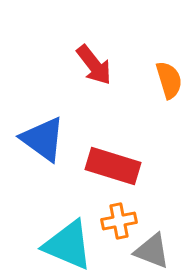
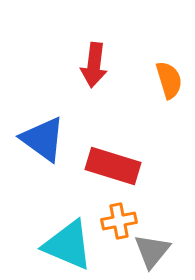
red arrow: rotated 45 degrees clockwise
gray triangle: rotated 48 degrees clockwise
